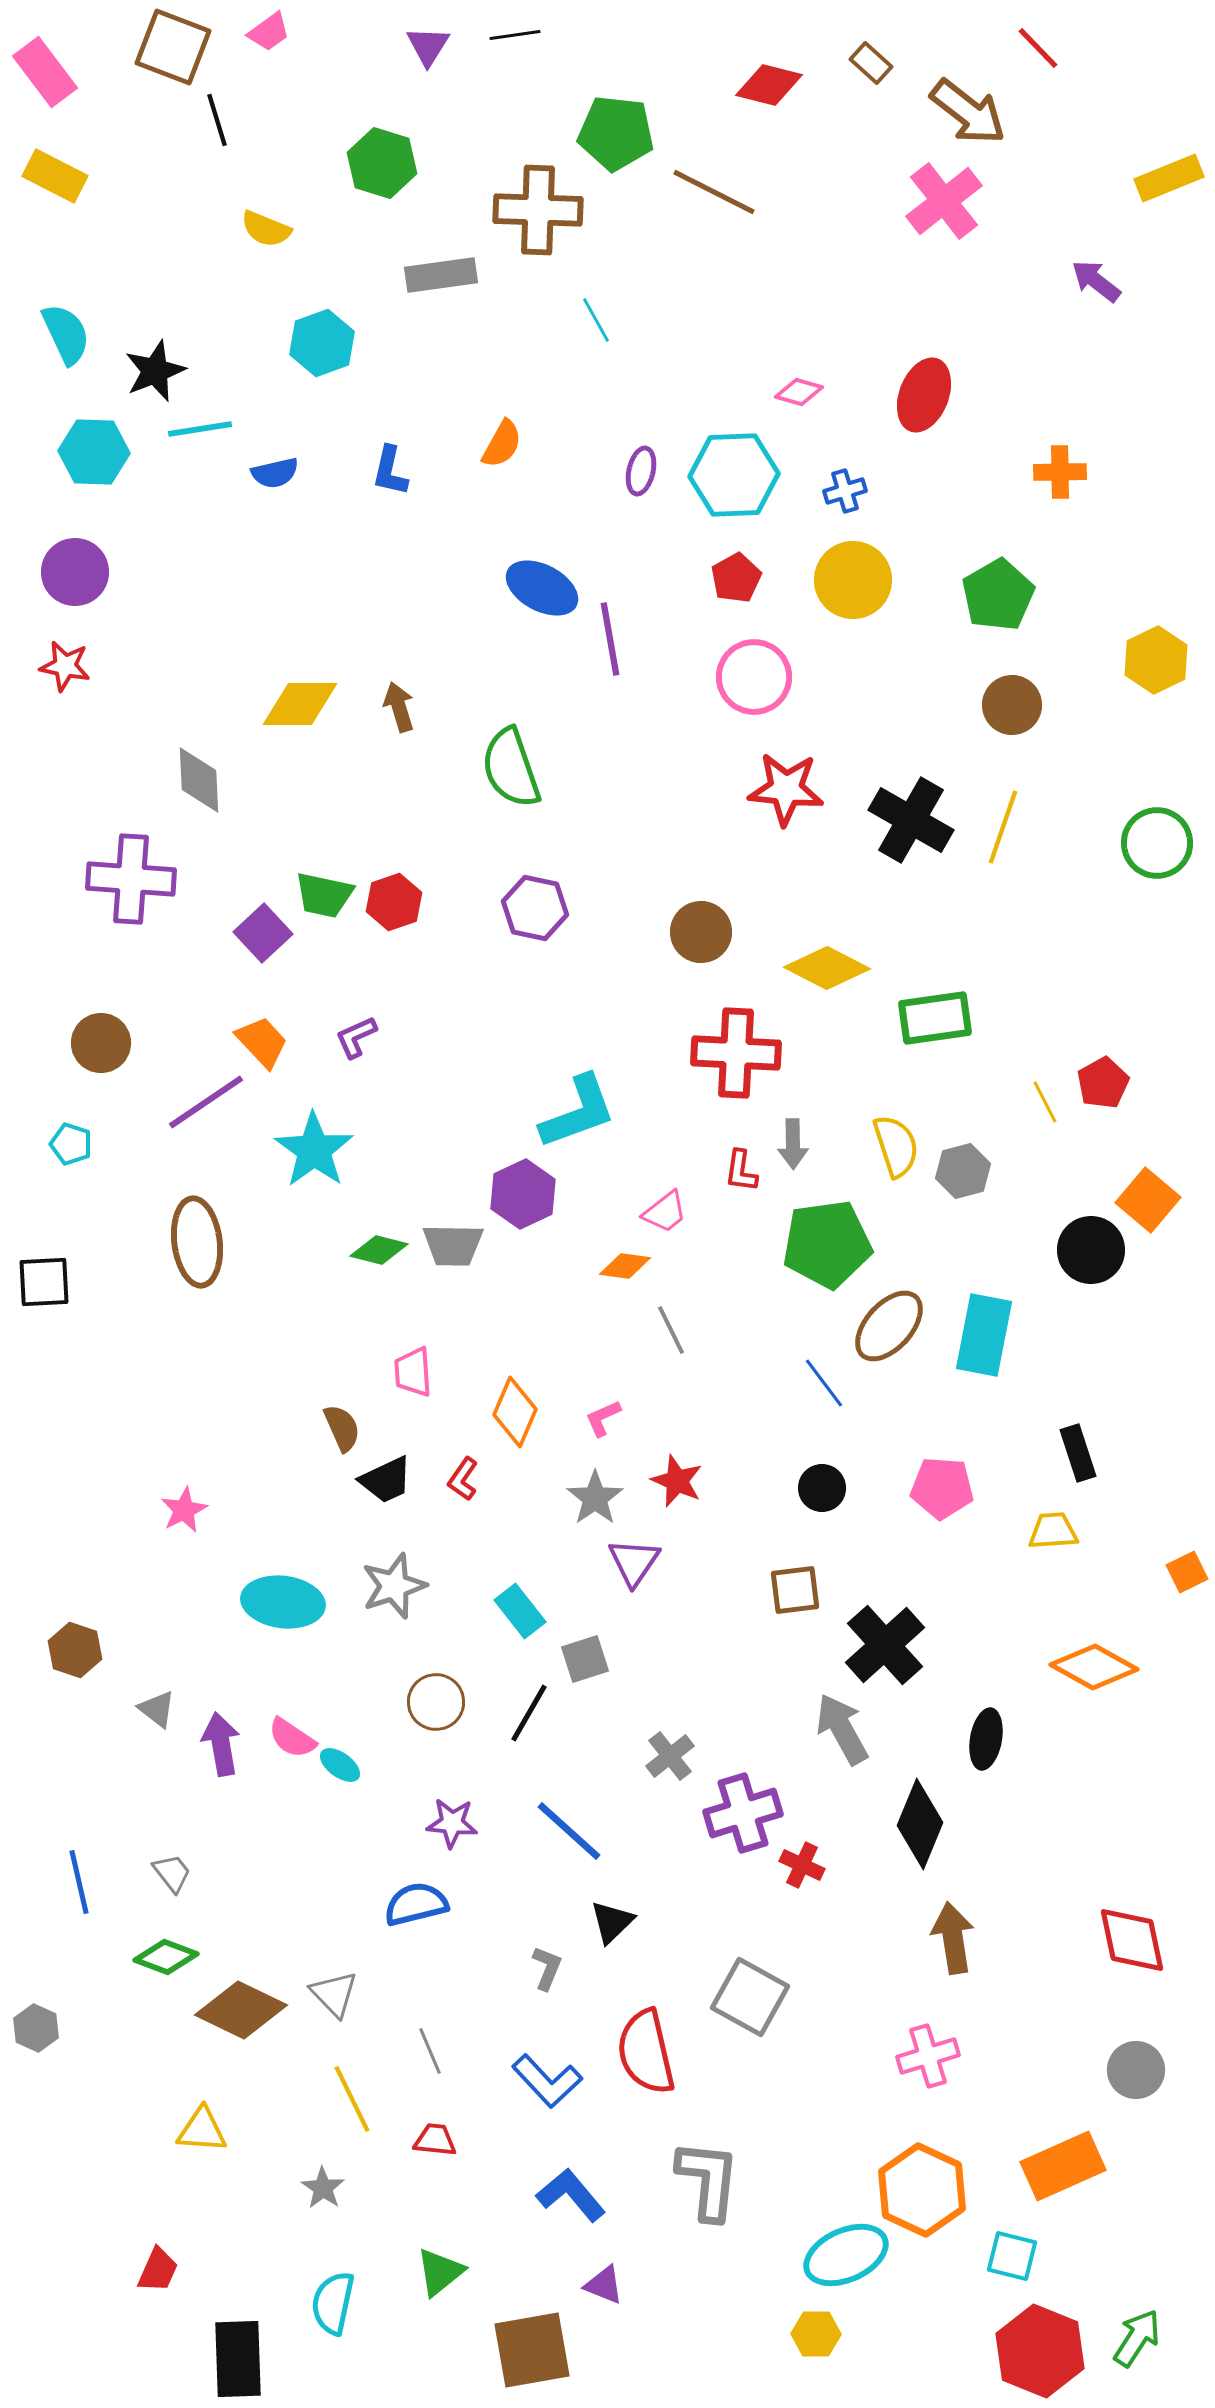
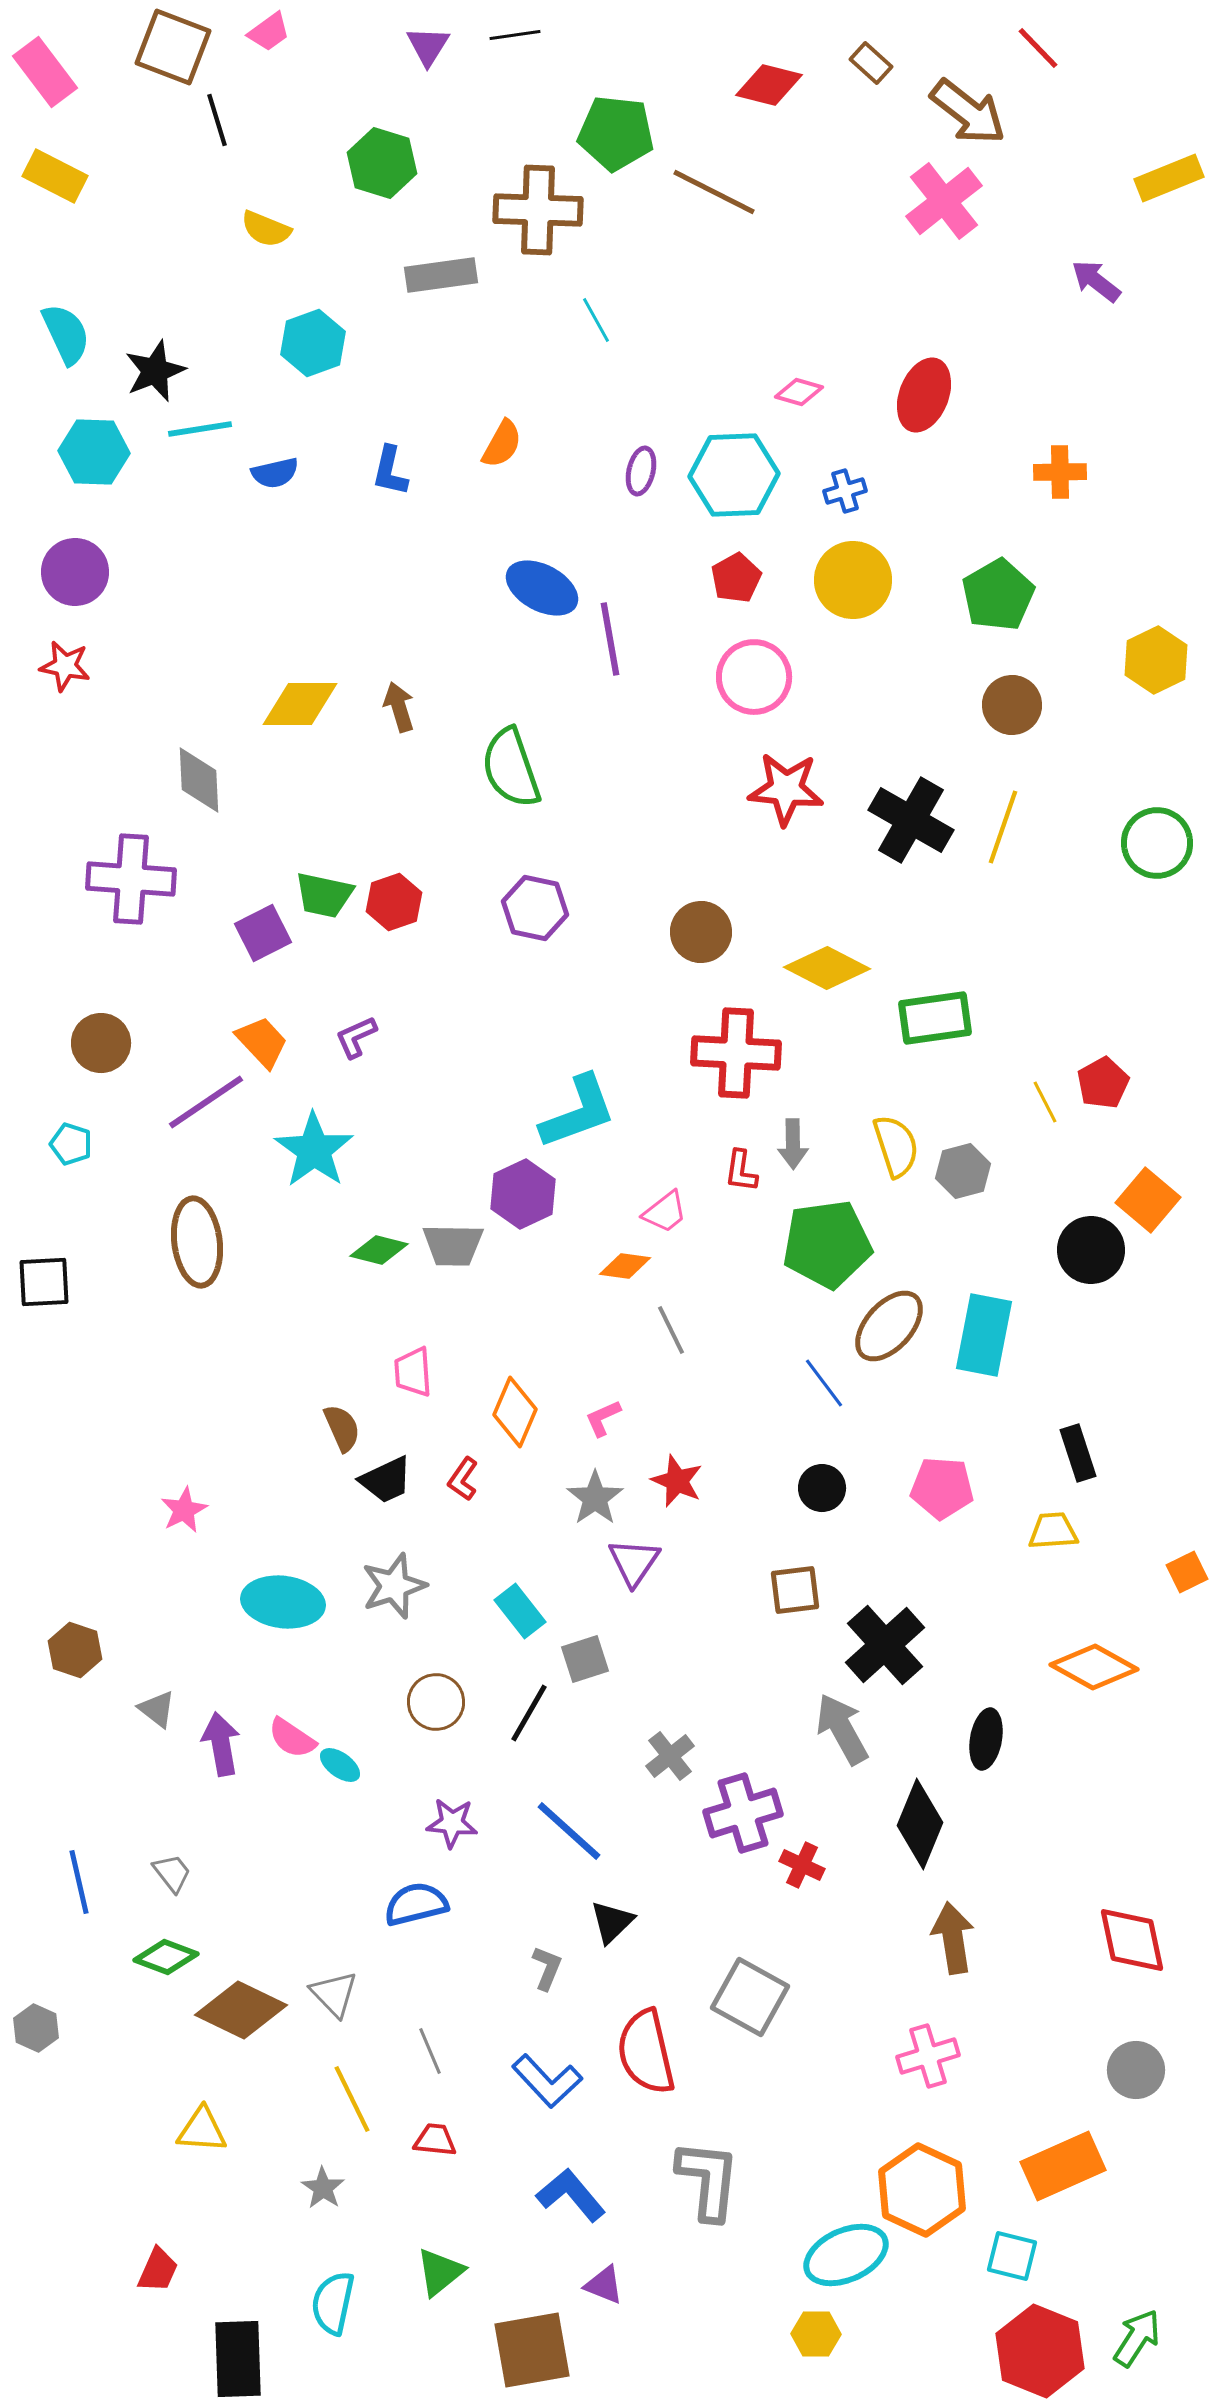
cyan hexagon at (322, 343): moved 9 px left
purple square at (263, 933): rotated 16 degrees clockwise
